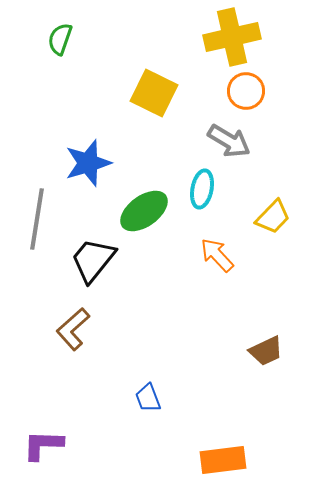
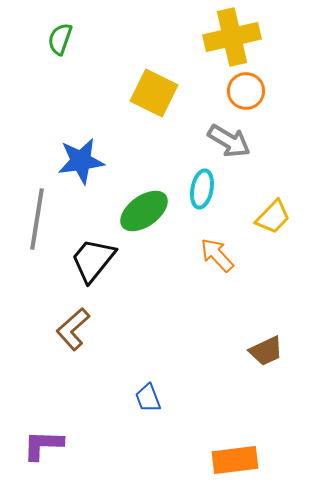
blue star: moved 7 px left, 2 px up; rotated 9 degrees clockwise
orange rectangle: moved 12 px right
